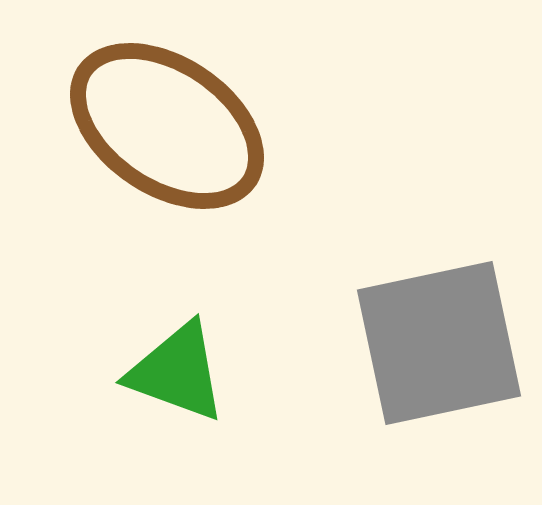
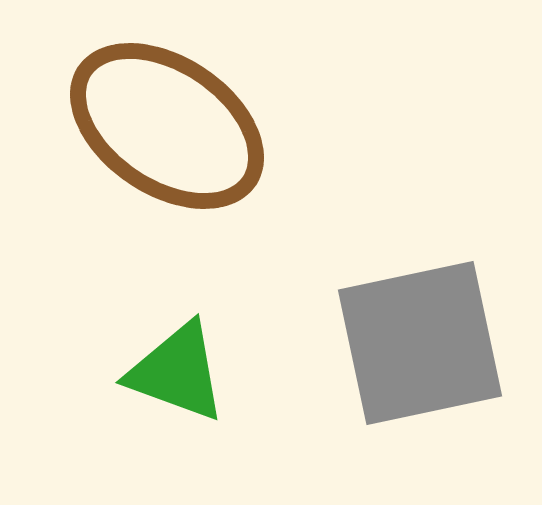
gray square: moved 19 px left
